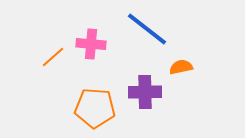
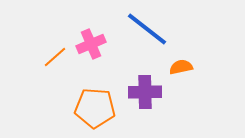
pink cross: rotated 28 degrees counterclockwise
orange line: moved 2 px right
